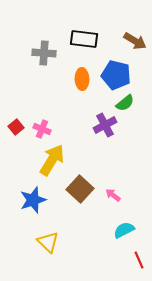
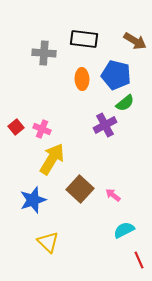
yellow arrow: moved 1 px up
